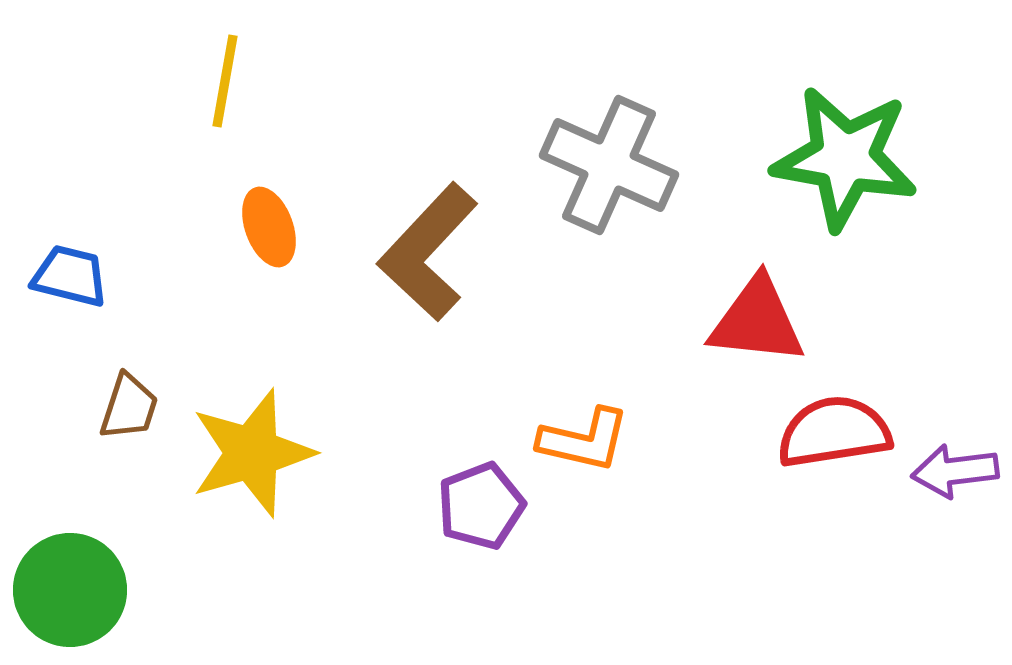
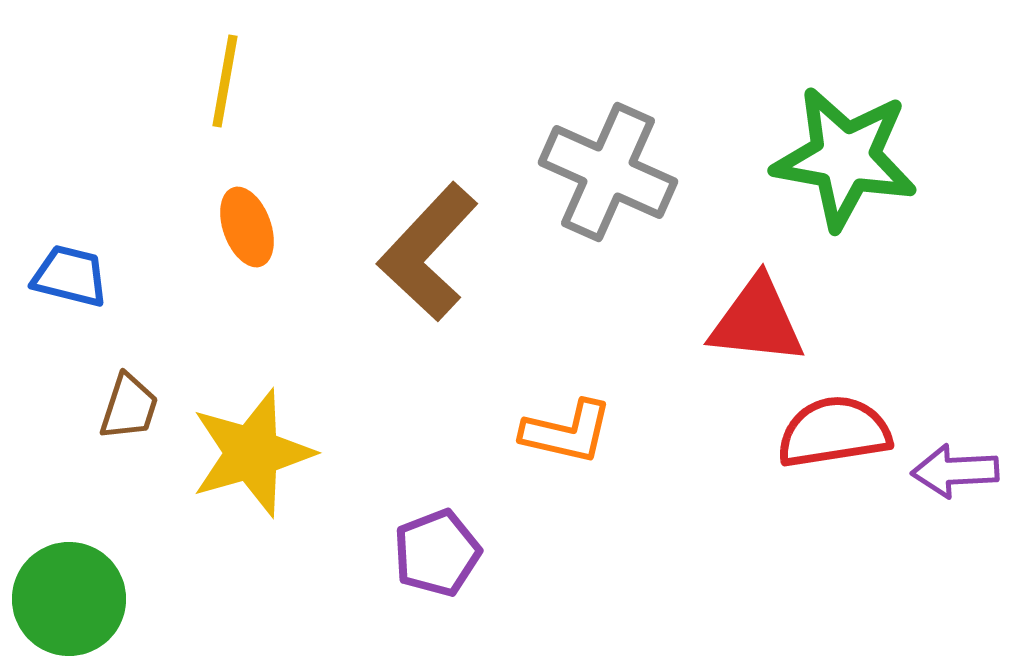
gray cross: moved 1 px left, 7 px down
orange ellipse: moved 22 px left
orange L-shape: moved 17 px left, 8 px up
purple arrow: rotated 4 degrees clockwise
purple pentagon: moved 44 px left, 47 px down
green circle: moved 1 px left, 9 px down
